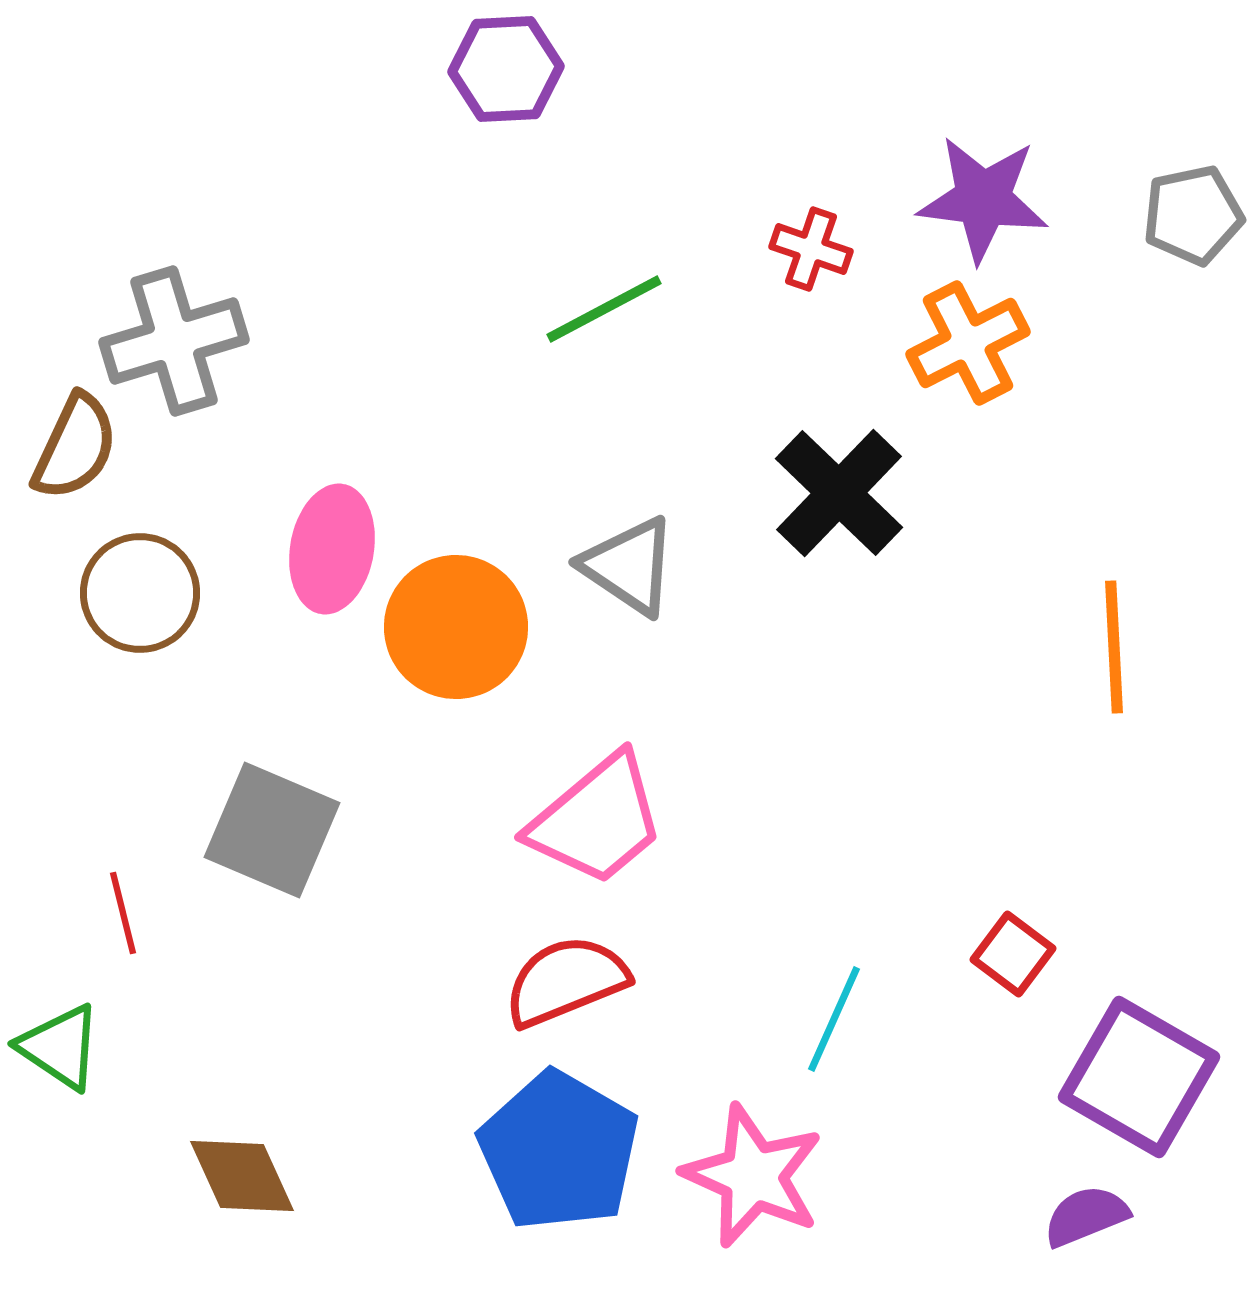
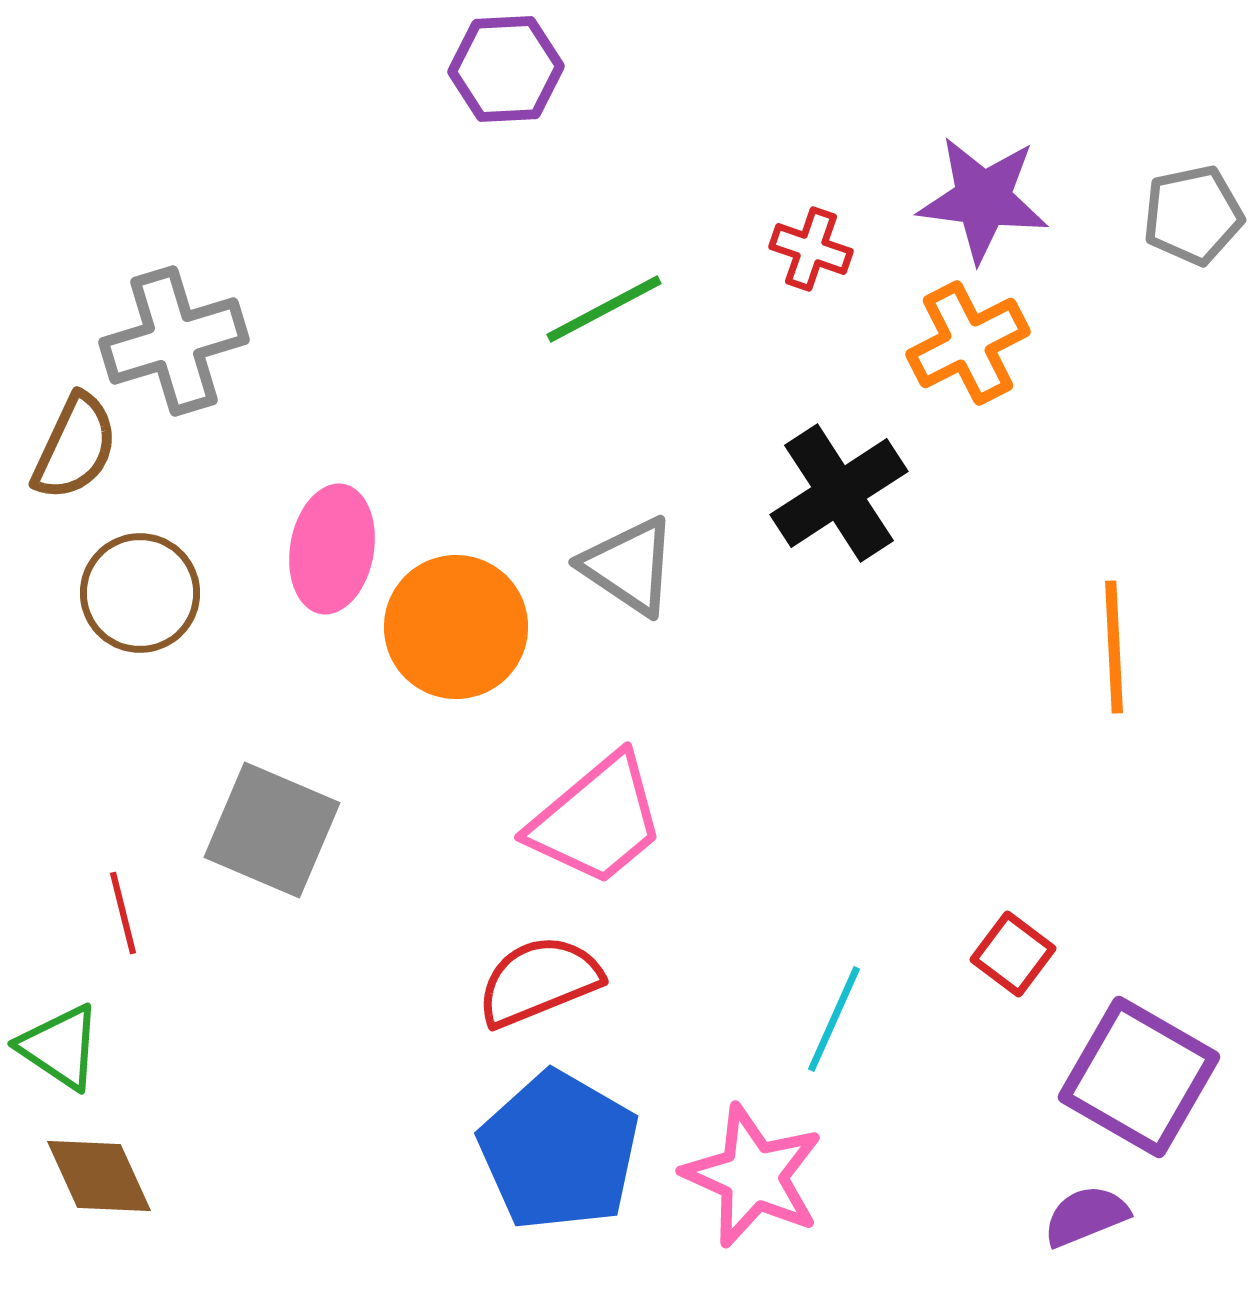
black cross: rotated 13 degrees clockwise
red semicircle: moved 27 px left
brown diamond: moved 143 px left
